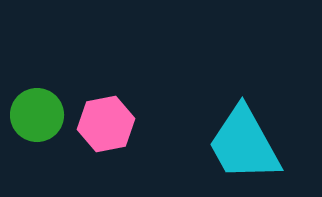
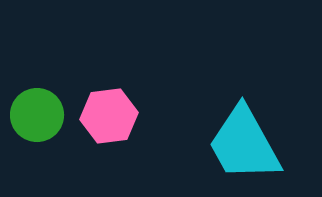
pink hexagon: moved 3 px right, 8 px up; rotated 4 degrees clockwise
